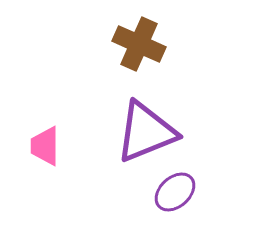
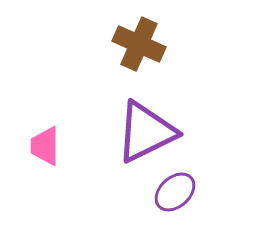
purple triangle: rotated 4 degrees counterclockwise
